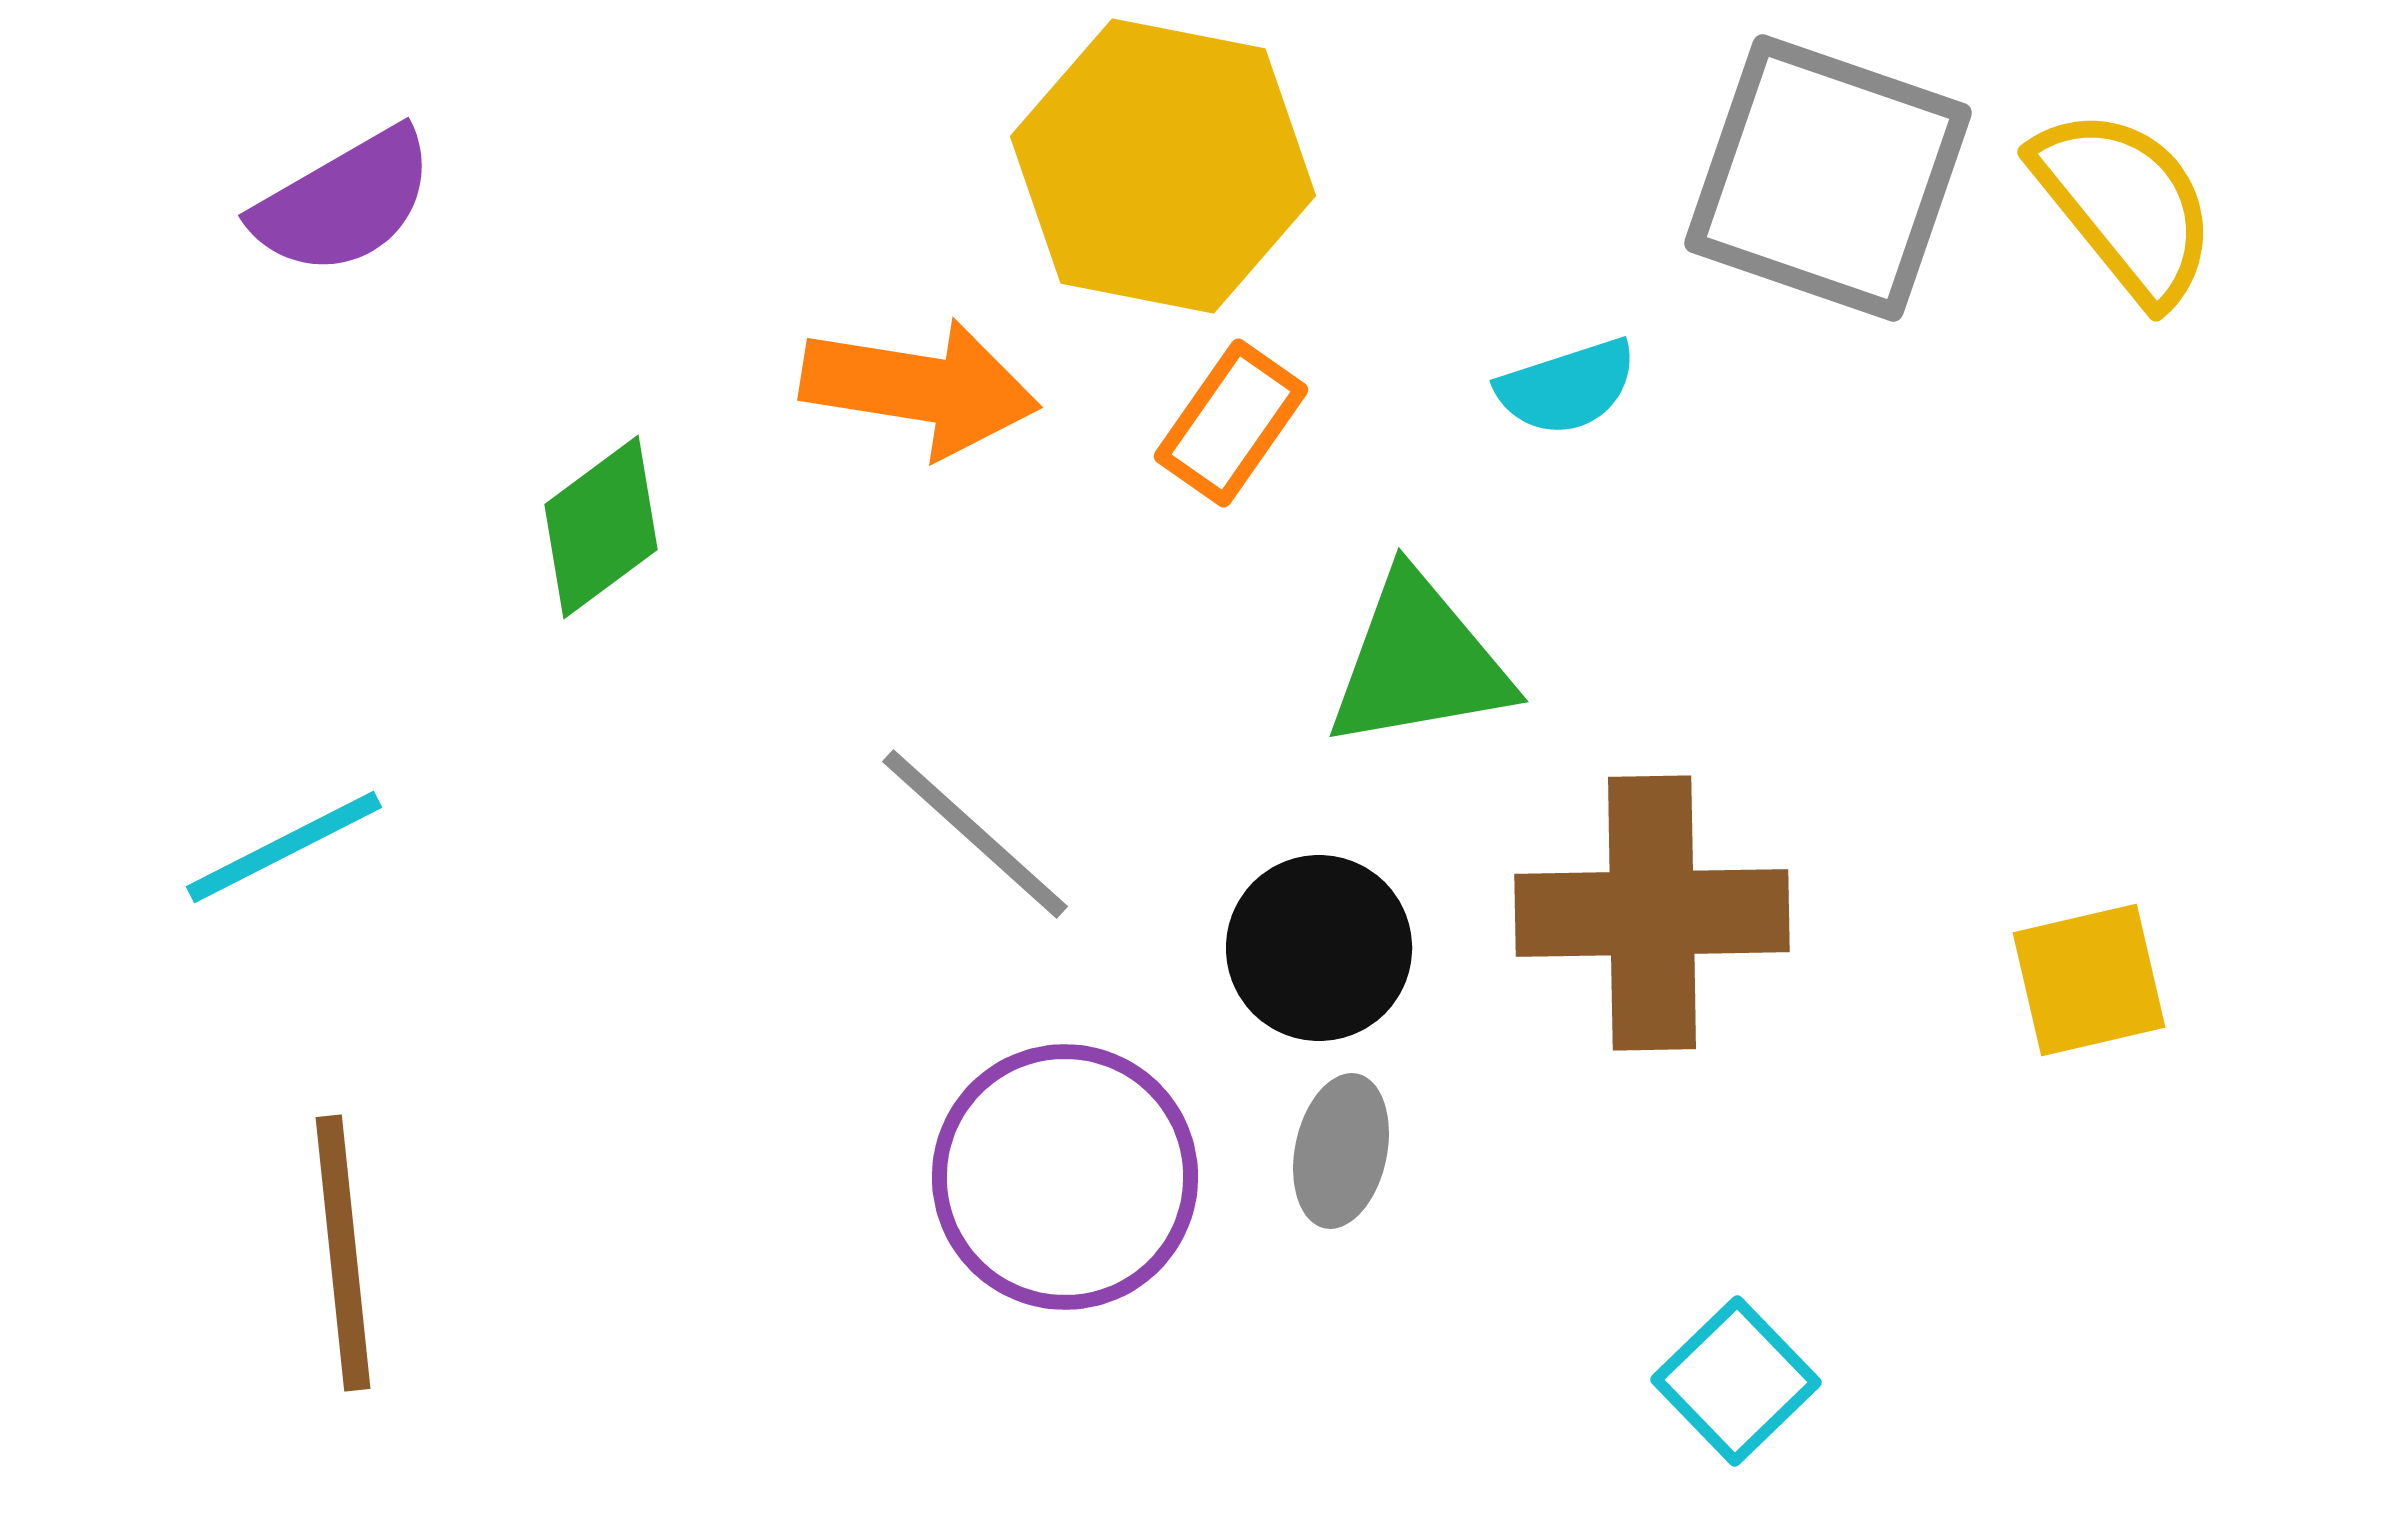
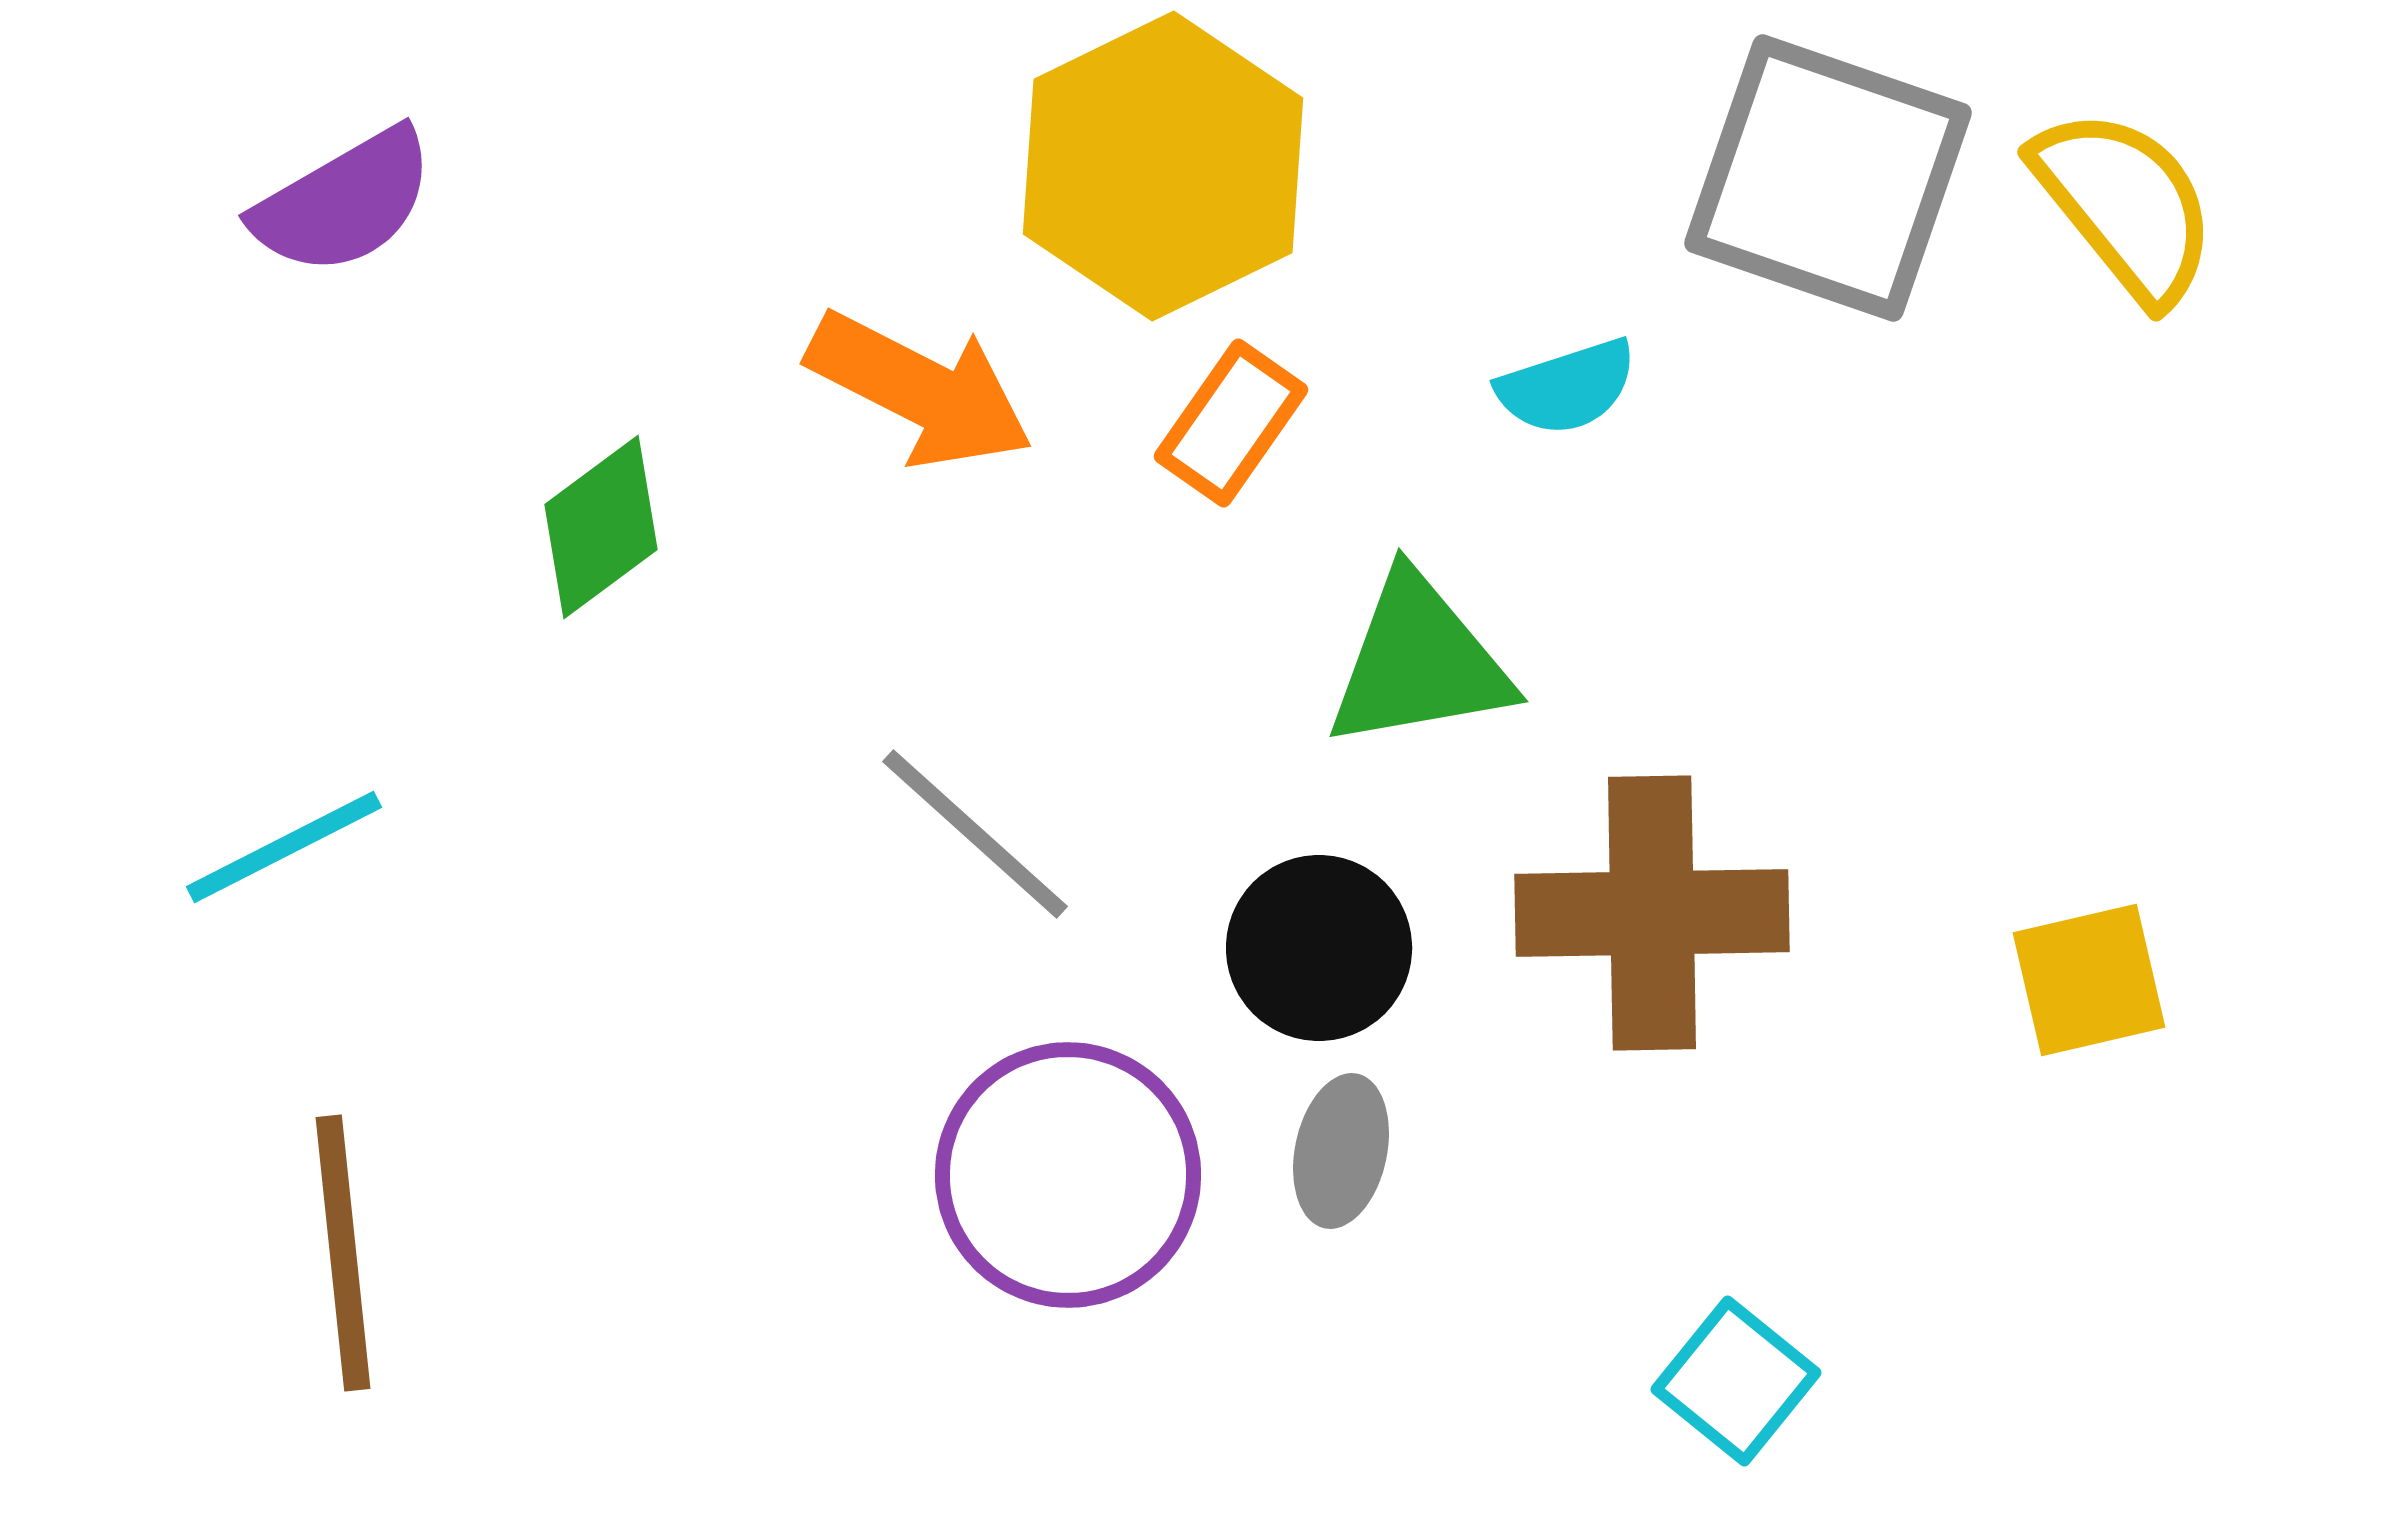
yellow hexagon: rotated 23 degrees clockwise
orange arrow: moved 2 px down; rotated 18 degrees clockwise
purple circle: moved 3 px right, 2 px up
cyan square: rotated 7 degrees counterclockwise
